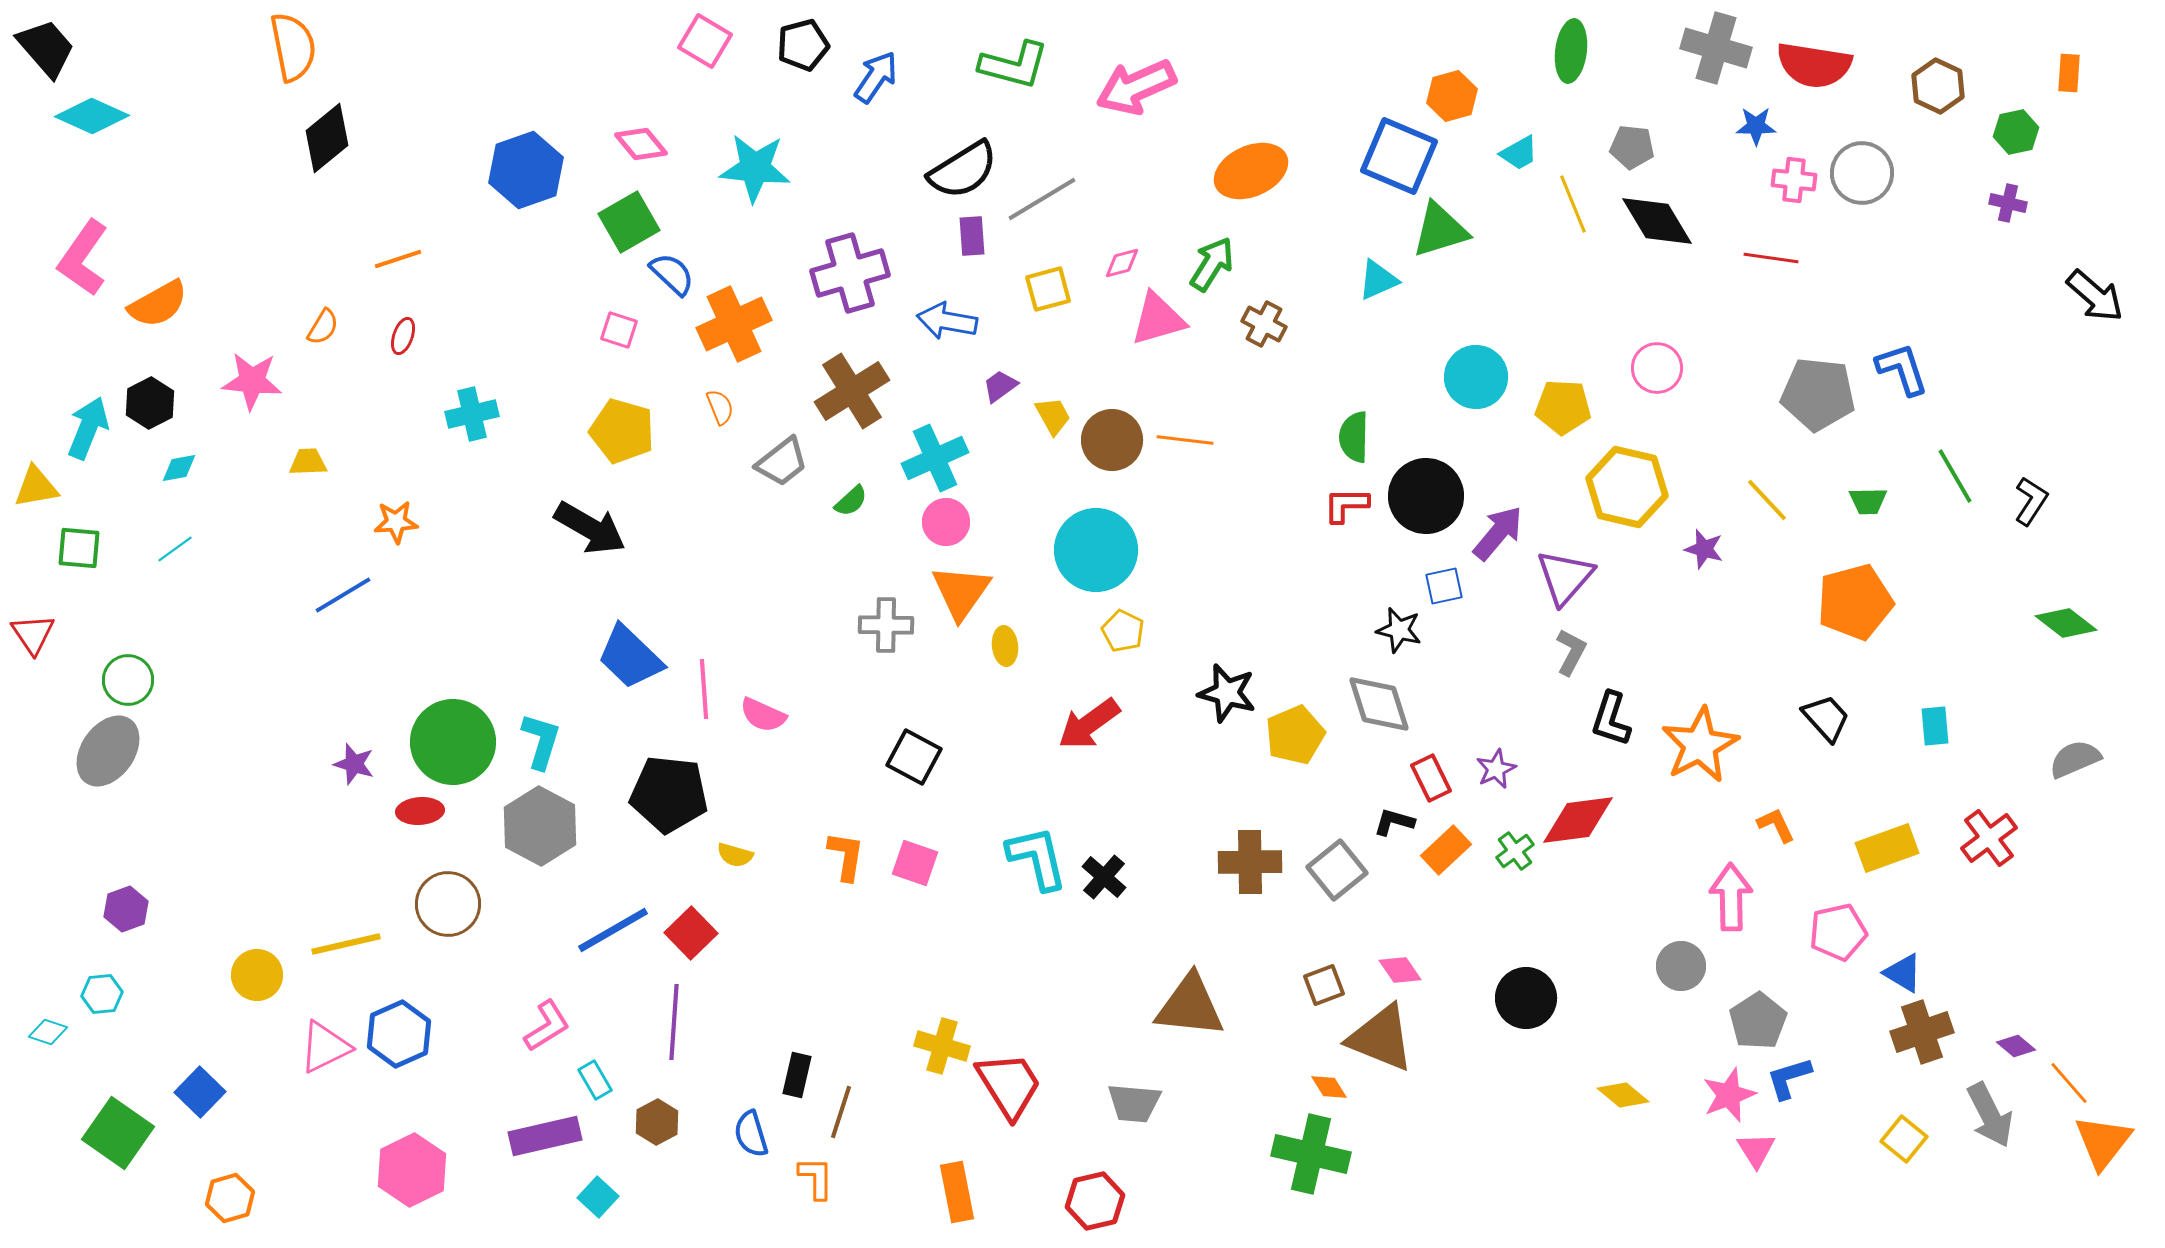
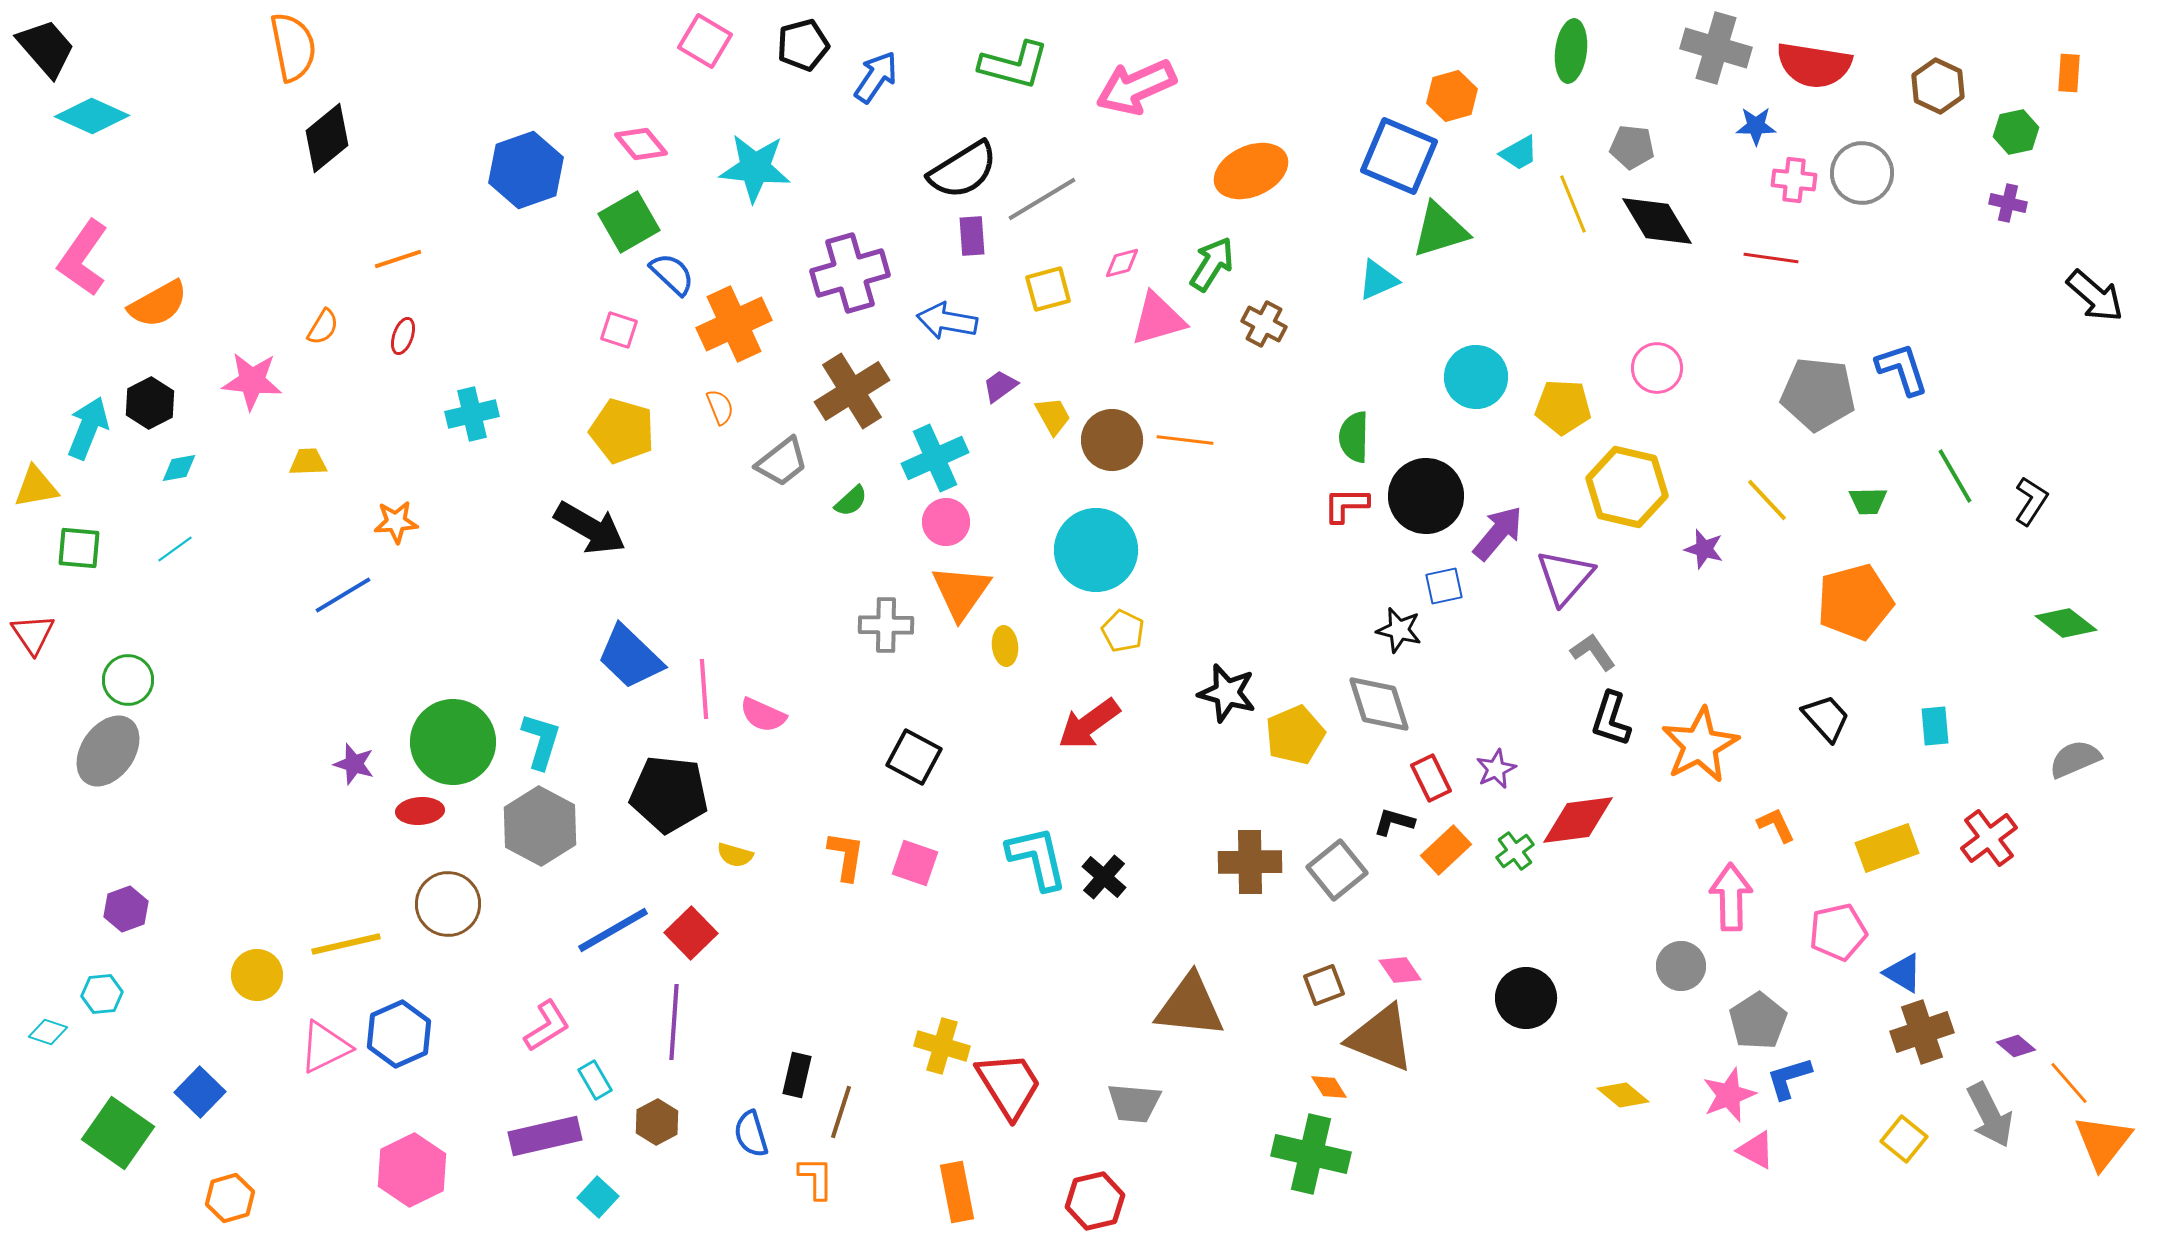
gray L-shape at (1571, 652): moved 22 px right; rotated 63 degrees counterclockwise
pink triangle at (1756, 1150): rotated 30 degrees counterclockwise
